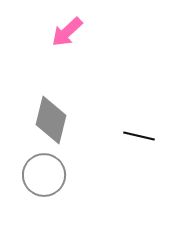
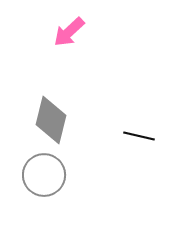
pink arrow: moved 2 px right
